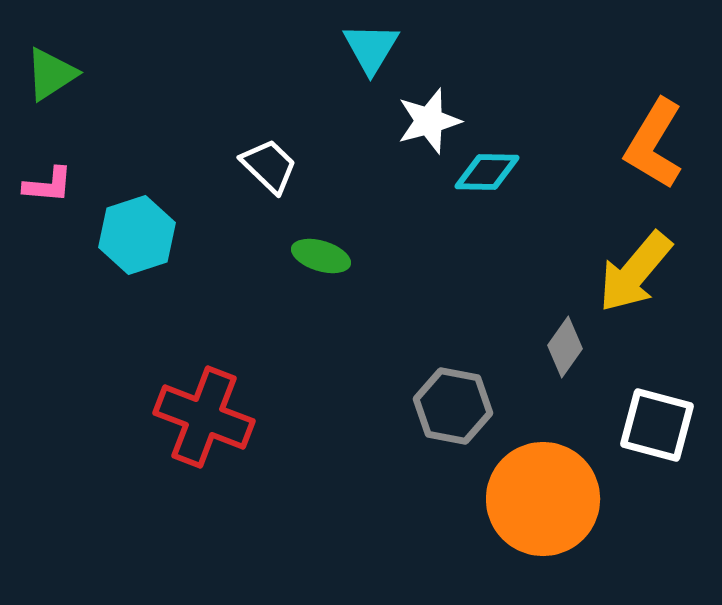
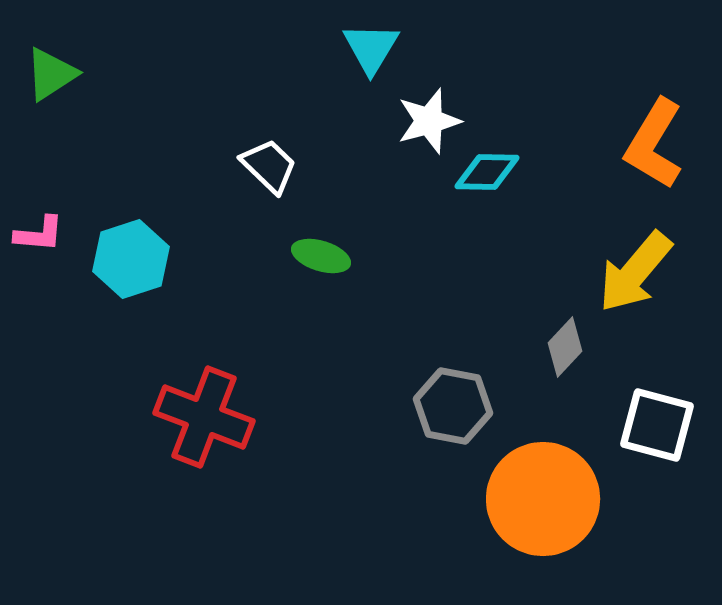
pink L-shape: moved 9 px left, 49 px down
cyan hexagon: moved 6 px left, 24 px down
gray diamond: rotated 8 degrees clockwise
